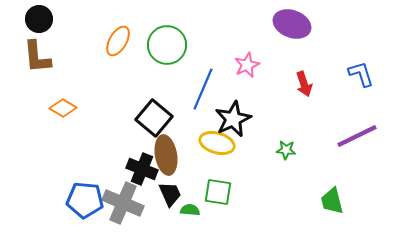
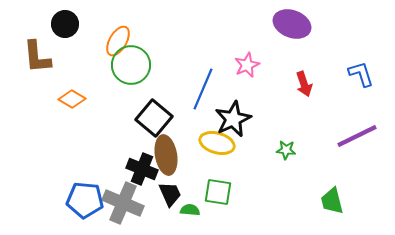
black circle: moved 26 px right, 5 px down
green circle: moved 36 px left, 20 px down
orange diamond: moved 9 px right, 9 px up
